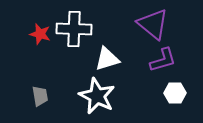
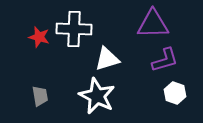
purple triangle: rotated 40 degrees counterclockwise
red star: moved 1 px left, 3 px down
purple L-shape: moved 2 px right
white hexagon: rotated 20 degrees clockwise
